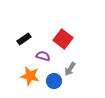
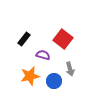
black rectangle: rotated 16 degrees counterclockwise
purple semicircle: moved 1 px up
gray arrow: rotated 48 degrees counterclockwise
orange star: rotated 24 degrees counterclockwise
